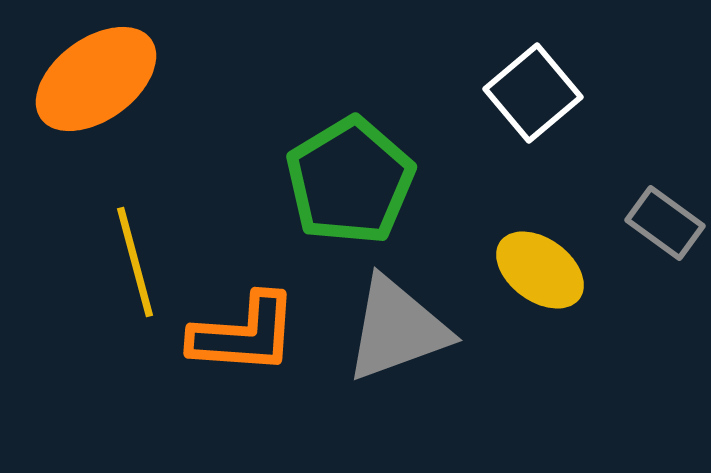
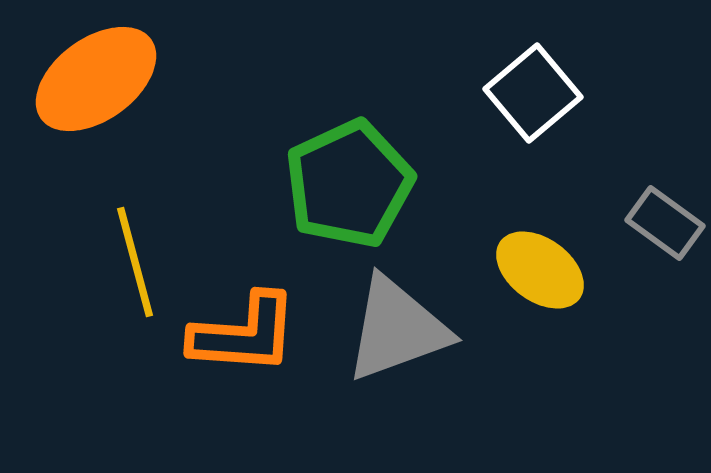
green pentagon: moved 1 px left, 3 px down; rotated 6 degrees clockwise
